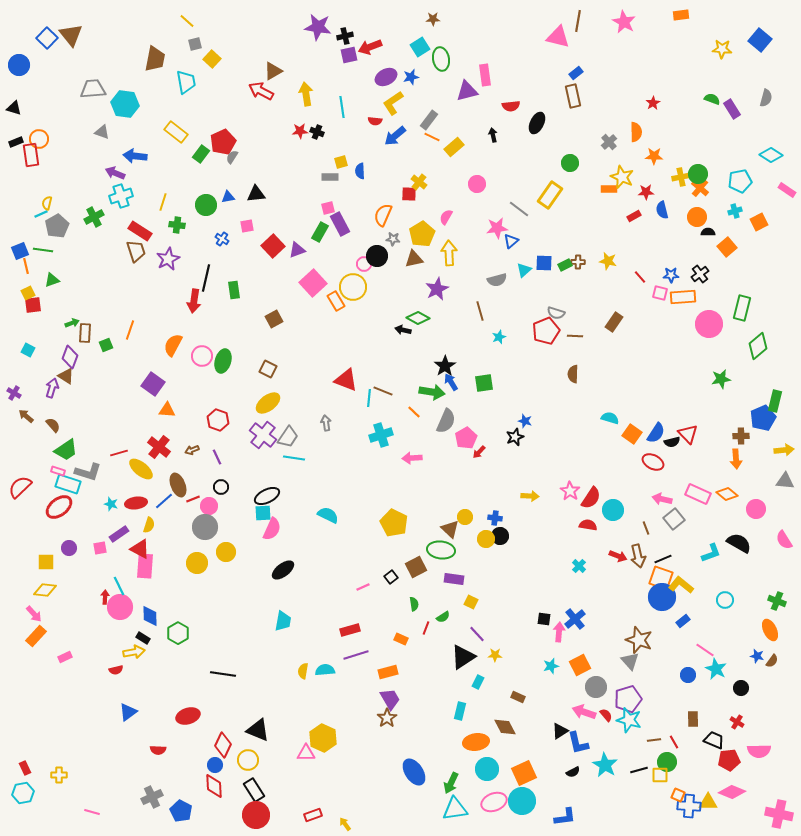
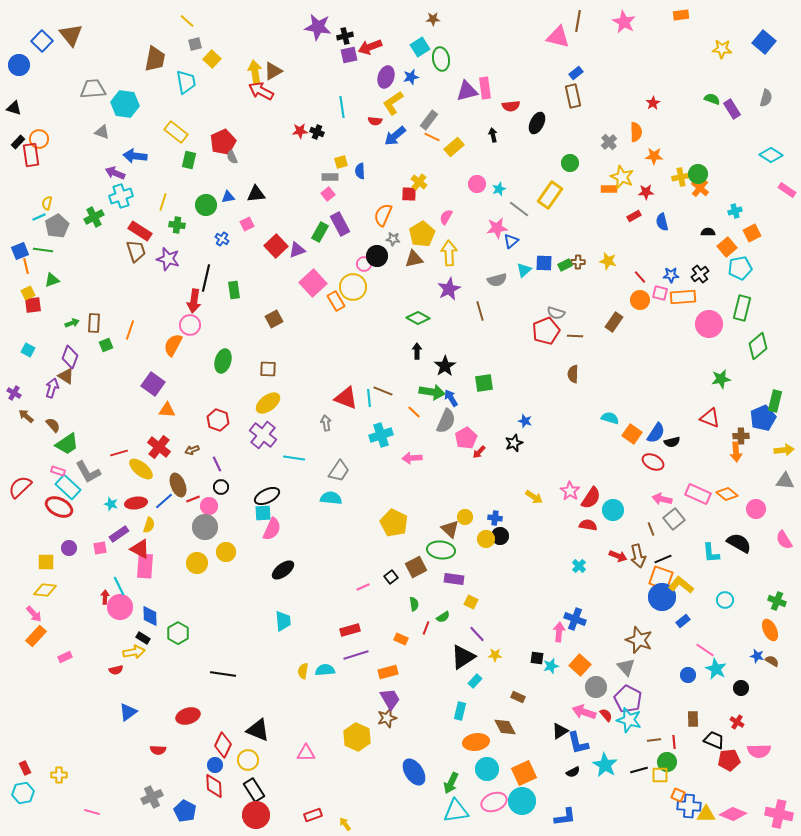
blue square at (47, 38): moved 5 px left, 3 px down
blue square at (760, 40): moved 4 px right, 2 px down
pink rectangle at (485, 75): moved 13 px down
purple ellipse at (386, 77): rotated 45 degrees counterclockwise
yellow arrow at (306, 94): moved 51 px left, 22 px up
black rectangle at (16, 142): moved 2 px right; rotated 24 degrees counterclockwise
green rectangle at (201, 154): moved 12 px left, 6 px down; rotated 24 degrees counterclockwise
gray semicircle at (232, 157): rotated 56 degrees counterclockwise
cyan pentagon at (740, 181): moved 87 px down
pink square at (328, 208): moved 14 px up; rotated 24 degrees counterclockwise
blue semicircle at (662, 210): moved 12 px down
cyan line at (41, 214): moved 2 px left, 3 px down
orange circle at (697, 217): moved 57 px left, 83 px down
orange square at (759, 222): moved 7 px left, 11 px down
pink square at (247, 226): moved 2 px up; rotated 16 degrees counterclockwise
red square at (273, 246): moved 3 px right
purple star at (168, 259): rotated 30 degrees counterclockwise
purple star at (437, 289): moved 12 px right
black arrow at (403, 330): moved 14 px right, 21 px down; rotated 77 degrees clockwise
brown rectangle at (85, 333): moved 9 px right, 10 px up
cyan star at (499, 337): moved 148 px up
pink circle at (202, 356): moved 12 px left, 31 px up
brown square at (268, 369): rotated 24 degrees counterclockwise
red triangle at (346, 380): moved 18 px down
blue arrow at (451, 382): moved 16 px down
cyan line at (369, 398): rotated 12 degrees counterclockwise
red triangle at (688, 434): moved 22 px right, 16 px up; rotated 25 degrees counterclockwise
gray trapezoid at (288, 437): moved 51 px right, 34 px down
black star at (515, 437): moved 1 px left, 6 px down
green trapezoid at (66, 450): moved 1 px right, 6 px up
purple line at (217, 457): moved 7 px down
orange arrow at (736, 459): moved 7 px up
gray L-shape at (88, 472): rotated 44 degrees clockwise
cyan rectangle at (68, 484): moved 3 px down; rotated 25 degrees clockwise
yellow arrow at (530, 496): moved 4 px right, 1 px down; rotated 30 degrees clockwise
red ellipse at (59, 507): rotated 64 degrees clockwise
cyan semicircle at (328, 515): moved 3 px right, 17 px up; rotated 20 degrees counterclockwise
brown line at (646, 528): moved 5 px right, 1 px down
cyan L-shape at (711, 553): rotated 105 degrees clockwise
black square at (544, 619): moved 7 px left, 39 px down
blue cross at (575, 619): rotated 30 degrees counterclockwise
cyan trapezoid at (283, 621): rotated 15 degrees counterclockwise
gray triangle at (630, 661): moved 4 px left, 6 px down
brown semicircle at (772, 661): rotated 96 degrees counterclockwise
orange square at (580, 665): rotated 20 degrees counterclockwise
cyan rectangle at (478, 682): moved 3 px left, 1 px up; rotated 16 degrees clockwise
purple pentagon at (628, 699): rotated 28 degrees counterclockwise
brown star at (387, 718): rotated 18 degrees clockwise
yellow hexagon at (323, 738): moved 34 px right, 1 px up
red line at (674, 742): rotated 24 degrees clockwise
pink diamond at (732, 792): moved 1 px right, 22 px down
yellow triangle at (708, 802): moved 2 px left, 12 px down
cyan triangle at (455, 809): moved 1 px right, 2 px down
blue pentagon at (181, 811): moved 4 px right
